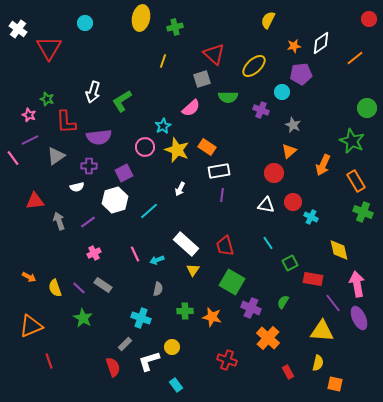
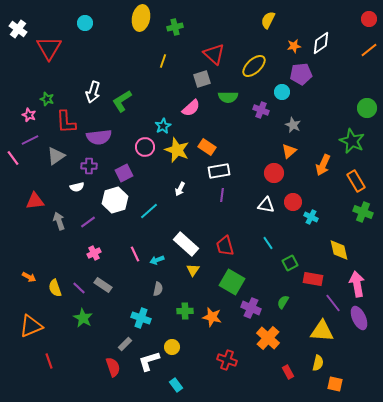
orange line at (355, 58): moved 14 px right, 8 px up
